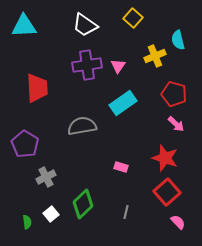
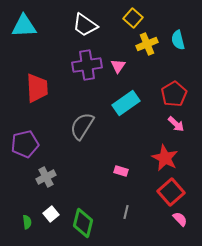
yellow cross: moved 8 px left, 12 px up
red pentagon: rotated 25 degrees clockwise
cyan rectangle: moved 3 px right
gray semicircle: rotated 48 degrees counterclockwise
purple pentagon: rotated 28 degrees clockwise
red star: rotated 8 degrees clockwise
pink rectangle: moved 4 px down
red square: moved 4 px right
green diamond: moved 19 px down; rotated 32 degrees counterclockwise
pink semicircle: moved 2 px right, 3 px up
